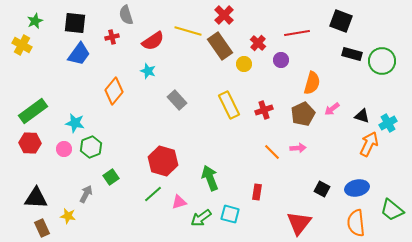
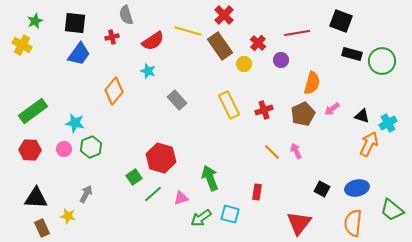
red hexagon at (30, 143): moved 7 px down
pink arrow at (298, 148): moved 2 px left, 3 px down; rotated 112 degrees counterclockwise
red hexagon at (163, 161): moved 2 px left, 3 px up
green square at (111, 177): moved 23 px right
pink triangle at (179, 202): moved 2 px right, 4 px up
orange semicircle at (356, 223): moved 3 px left; rotated 12 degrees clockwise
